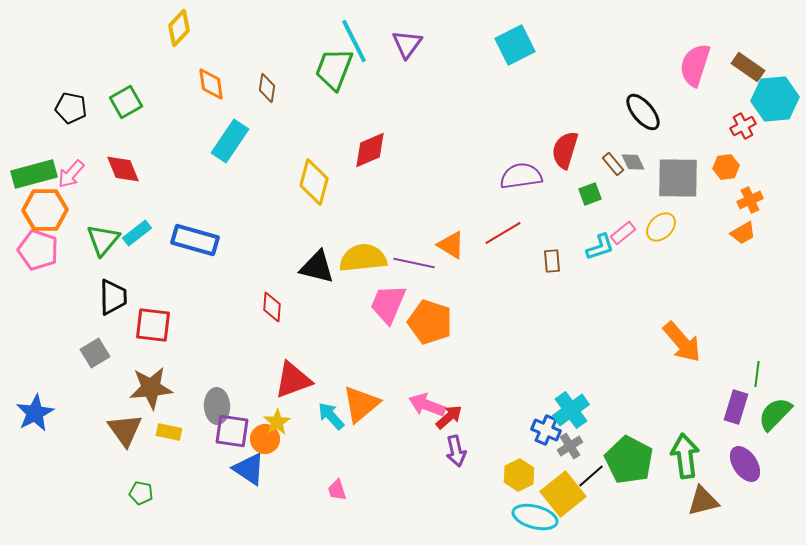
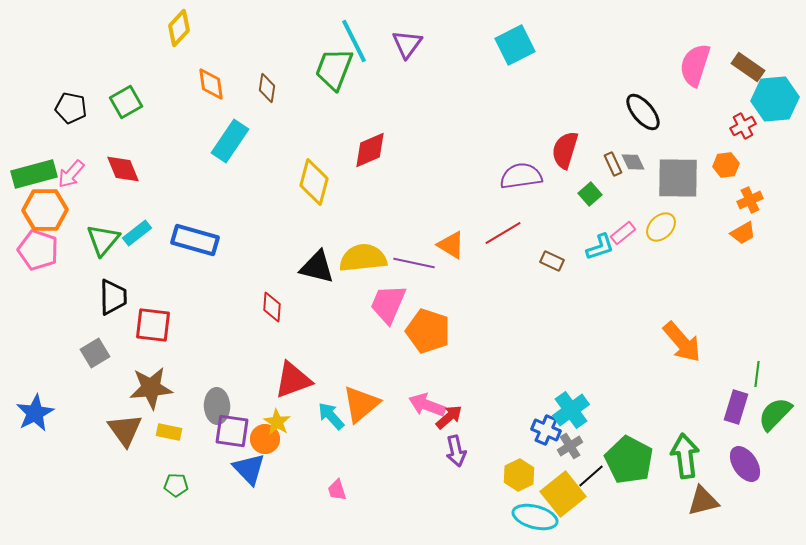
brown rectangle at (613, 164): rotated 15 degrees clockwise
orange hexagon at (726, 167): moved 2 px up
green square at (590, 194): rotated 20 degrees counterclockwise
brown rectangle at (552, 261): rotated 60 degrees counterclockwise
orange pentagon at (430, 322): moved 2 px left, 9 px down
yellow star at (277, 422): rotated 8 degrees counterclockwise
blue triangle at (249, 469): rotated 12 degrees clockwise
green pentagon at (141, 493): moved 35 px right, 8 px up; rotated 10 degrees counterclockwise
